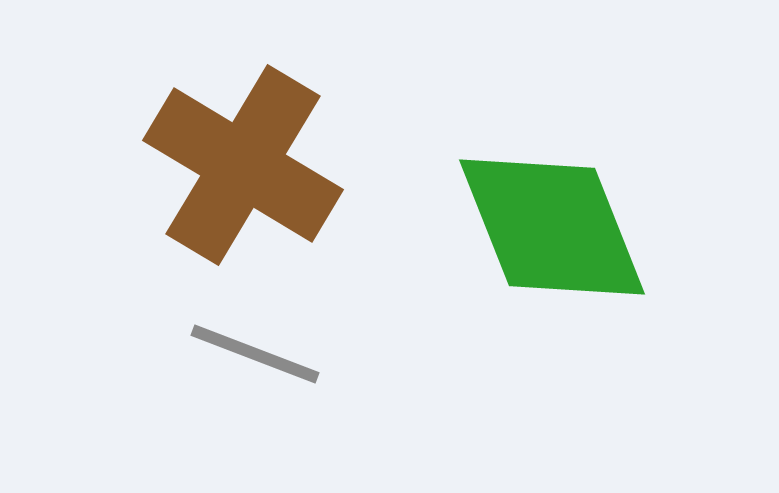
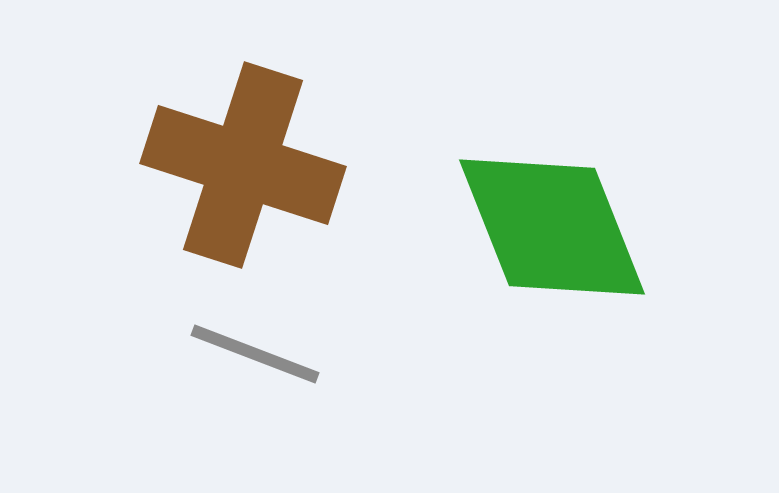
brown cross: rotated 13 degrees counterclockwise
